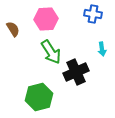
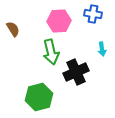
pink hexagon: moved 13 px right, 2 px down
green arrow: rotated 20 degrees clockwise
